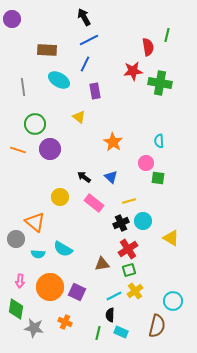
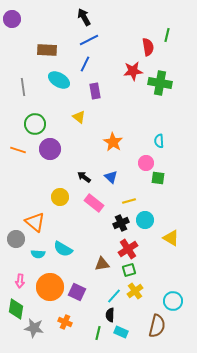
cyan circle at (143, 221): moved 2 px right, 1 px up
cyan line at (114, 296): rotated 21 degrees counterclockwise
